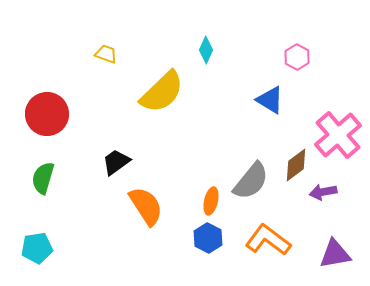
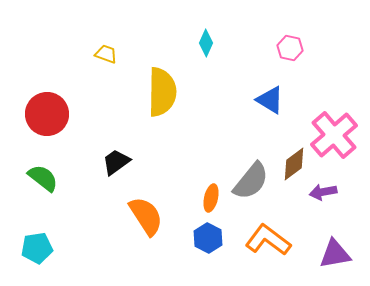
cyan diamond: moved 7 px up
pink hexagon: moved 7 px left, 9 px up; rotated 15 degrees counterclockwise
yellow semicircle: rotated 45 degrees counterclockwise
pink cross: moved 4 px left
brown diamond: moved 2 px left, 1 px up
green semicircle: rotated 112 degrees clockwise
orange ellipse: moved 3 px up
orange semicircle: moved 10 px down
